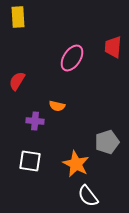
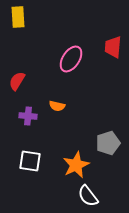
pink ellipse: moved 1 px left, 1 px down
purple cross: moved 7 px left, 5 px up
gray pentagon: moved 1 px right, 1 px down
orange star: moved 1 px down; rotated 20 degrees clockwise
